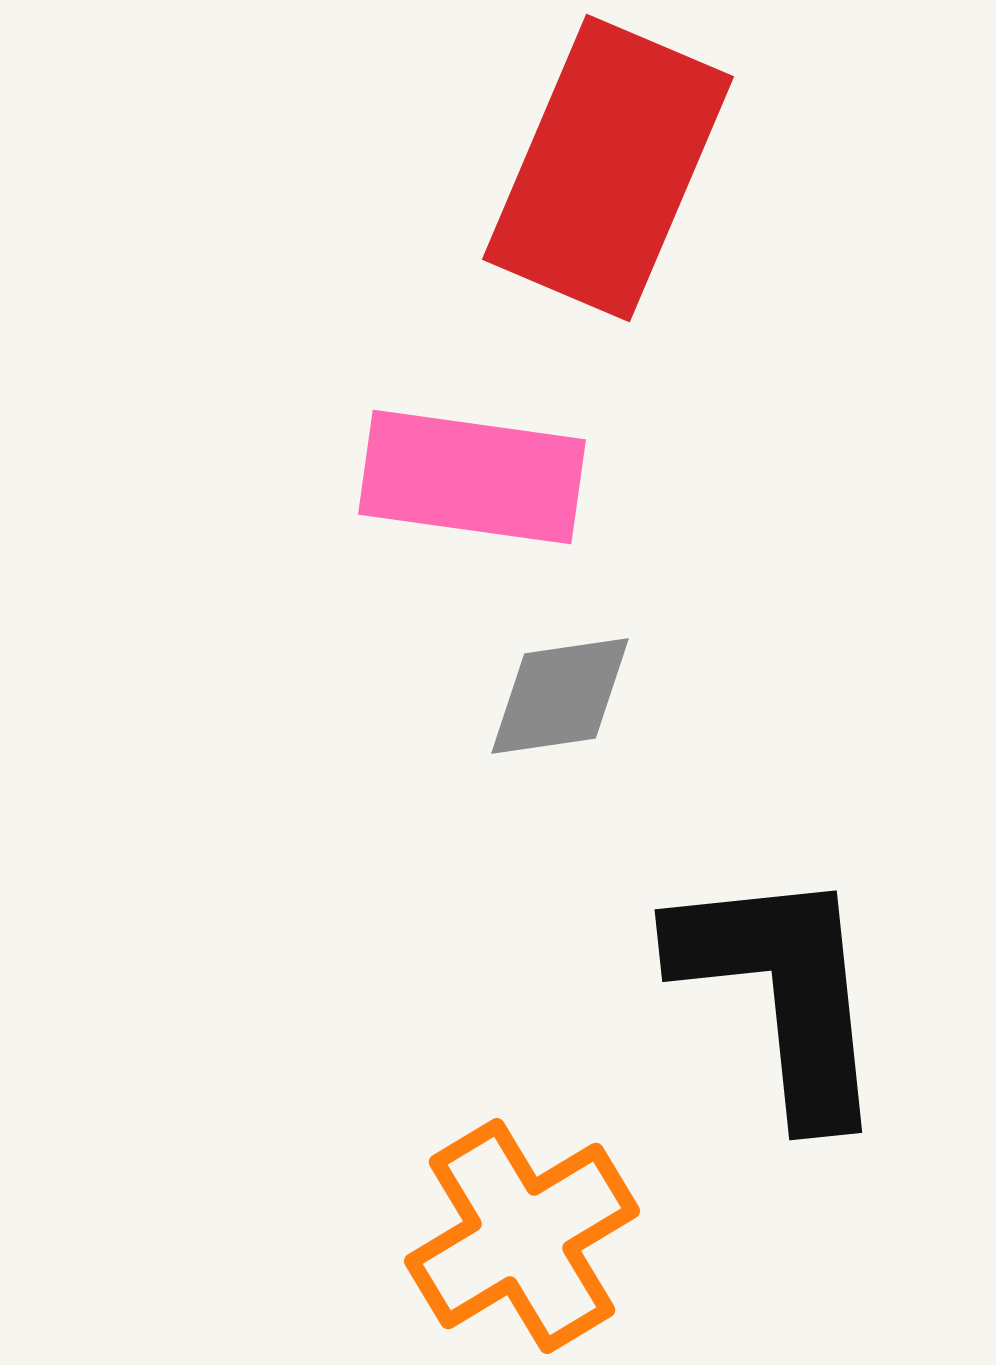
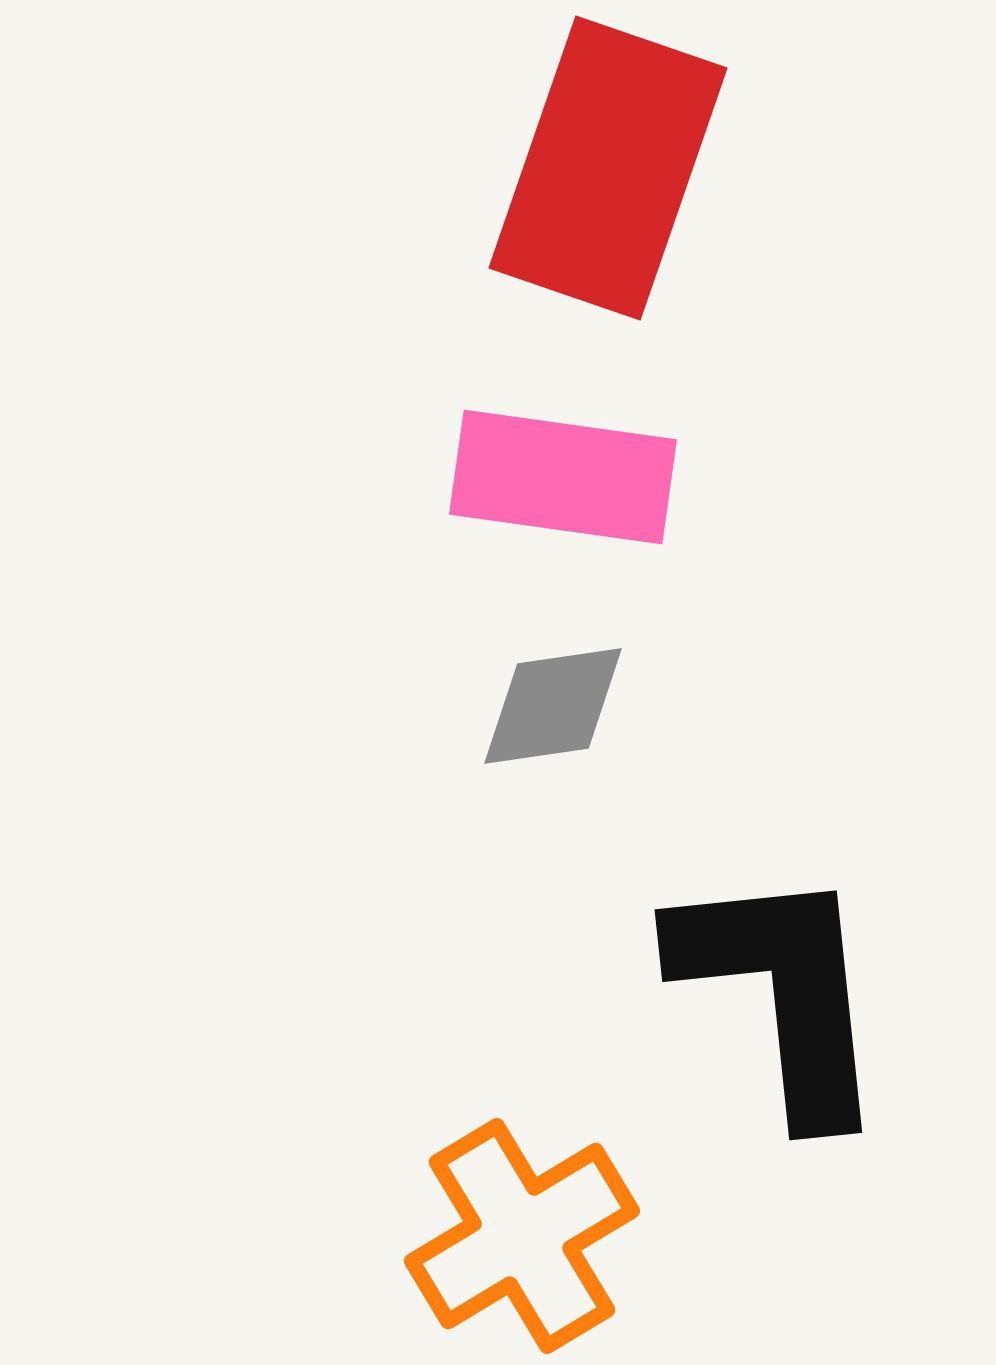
red rectangle: rotated 4 degrees counterclockwise
pink rectangle: moved 91 px right
gray diamond: moved 7 px left, 10 px down
